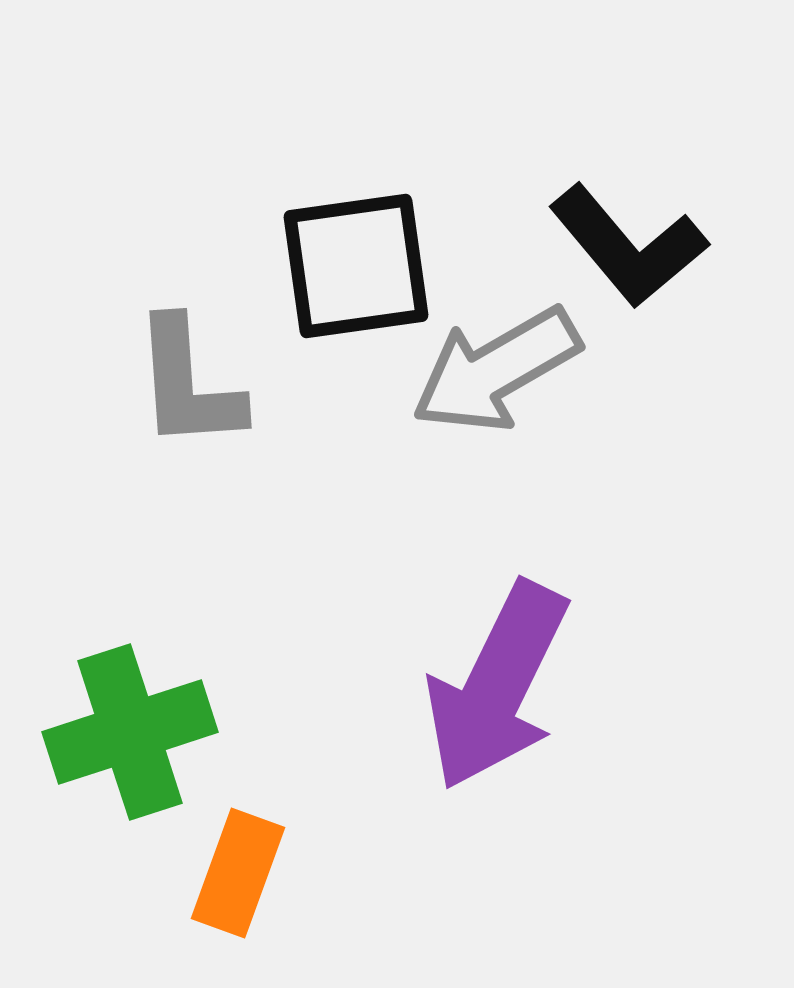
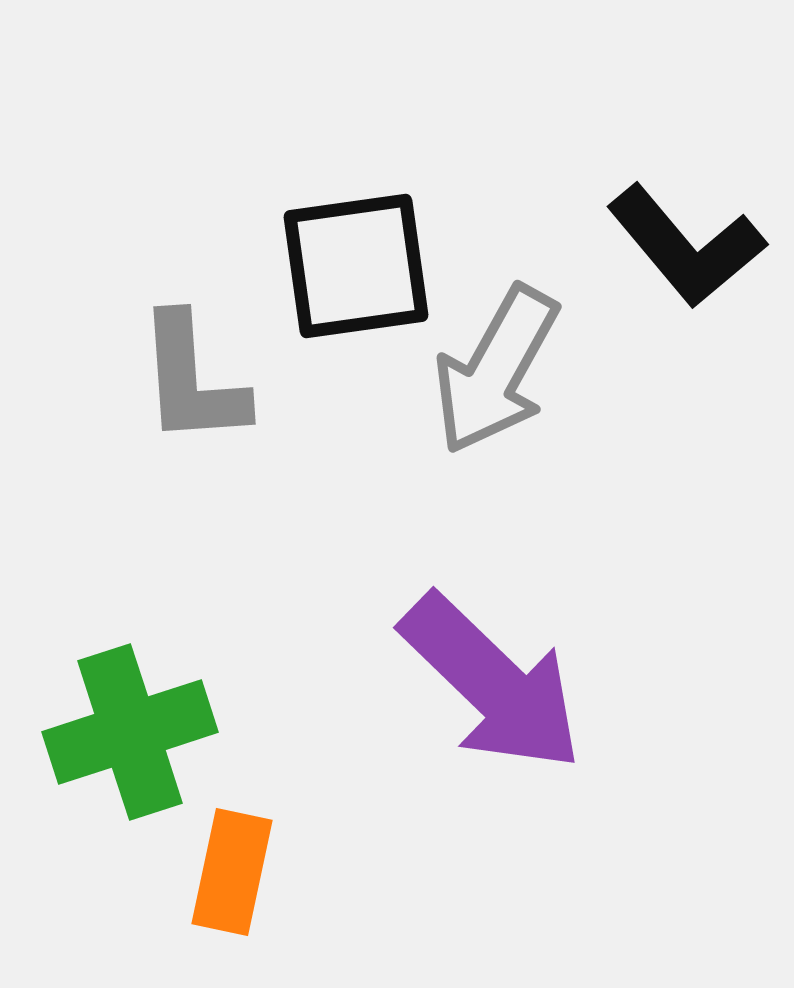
black L-shape: moved 58 px right
gray arrow: rotated 31 degrees counterclockwise
gray L-shape: moved 4 px right, 4 px up
purple arrow: moved 5 px left, 3 px up; rotated 72 degrees counterclockwise
orange rectangle: moved 6 px left, 1 px up; rotated 8 degrees counterclockwise
